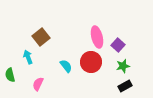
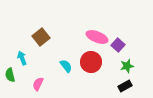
pink ellipse: rotated 55 degrees counterclockwise
cyan arrow: moved 6 px left, 1 px down
green star: moved 4 px right
